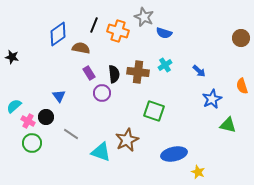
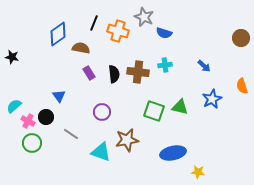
black line: moved 2 px up
cyan cross: rotated 24 degrees clockwise
blue arrow: moved 5 px right, 5 px up
purple circle: moved 19 px down
green triangle: moved 48 px left, 18 px up
brown star: rotated 15 degrees clockwise
blue ellipse: moved 1 px left, 1 px up
yellow star: rotated 16 degrees counterclockwise
